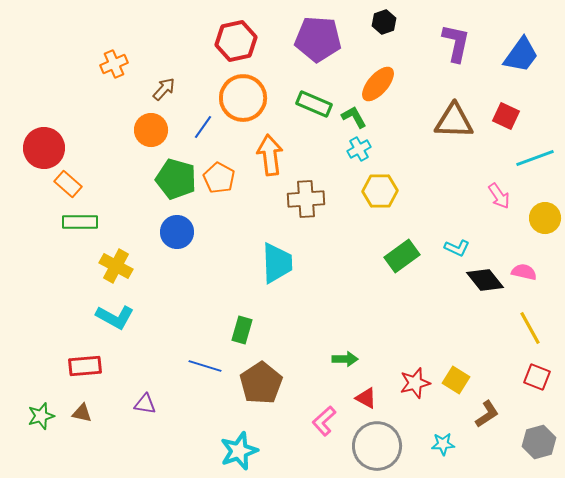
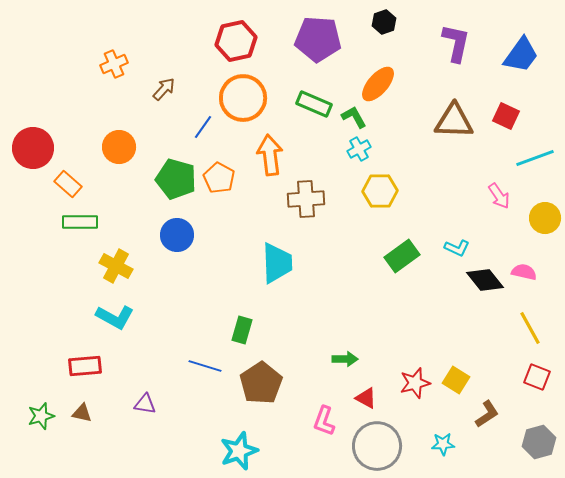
orange circle at (151, 130): moved 32 px left, 17 px down
red circle at (44, 148): moved 11 px left
blue circle at (177, 232): moved 3 px down
pink L-shape at (324, 421): rotated 28 degrees counterclockwise
